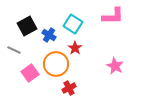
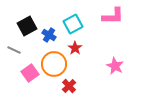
cyan square: rotated 30 degrees clockwise
orange circle: moved 2 px left
red cross: moved 2 px up; rotated 16 degrees counterclockwise
